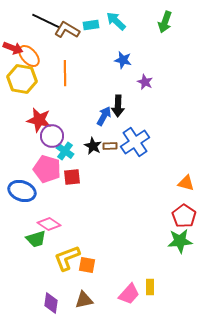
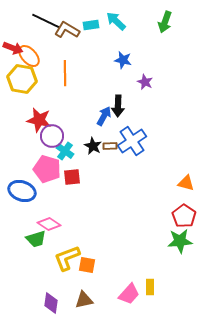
blue cross: moved 3 px left, 1 px up
